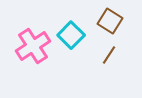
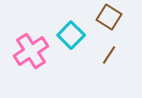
brown square: moved 1 px left, 4 px up
pink cross: moved 2 px left, 5 px down
